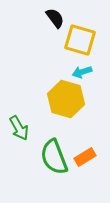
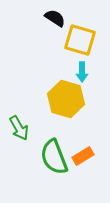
black semicircle: rotated 20 degrees counterclockwise
cyan arrow: rotated 72 degrees counterclockwise
orange rectangle: moved 2 px left, 1 px up
